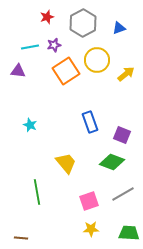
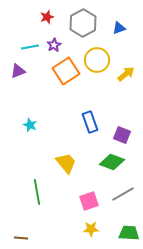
purple star: rotated 16 degrees counterclockwise
purple triangle: rotated 28 degrees counterclockwise
